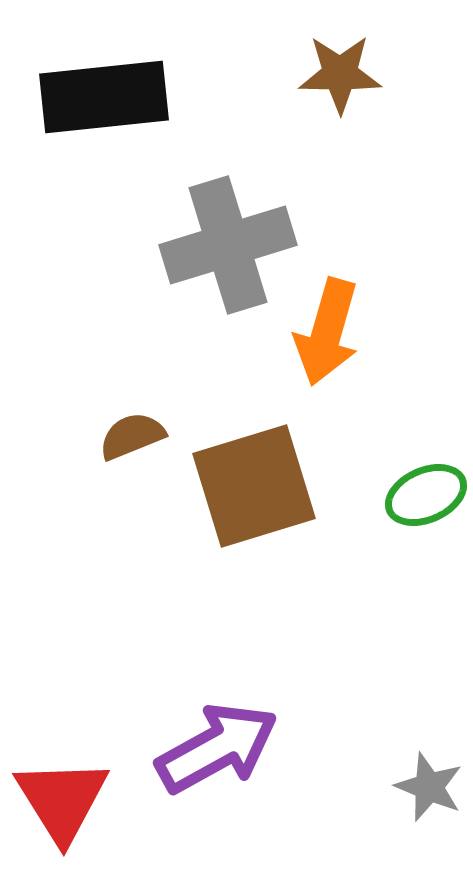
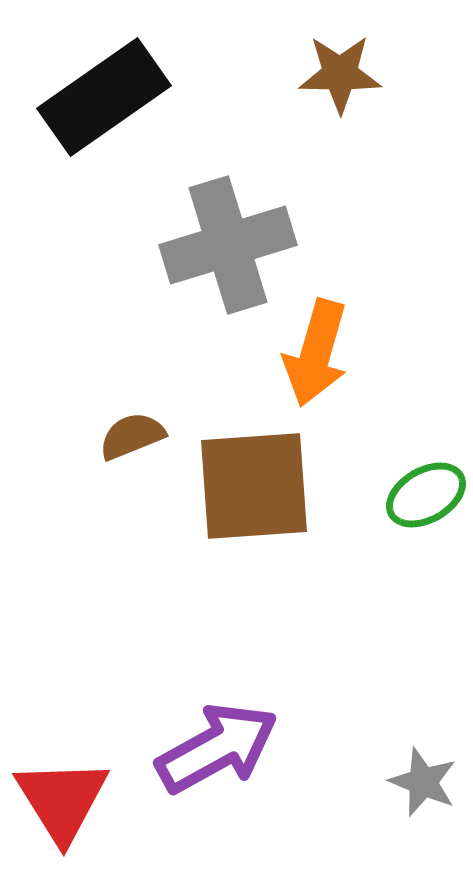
black rectangle: rotated 29 degrees counterclockwise
orange arrow: moved 11 px left, 21 px down
brown square: rotated 13 degrees clockwise
green ellipse: rotated 6 degrees counterclockwise
gray star: moved 6 px left, 5 px up
